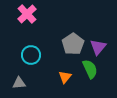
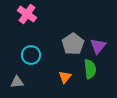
pink cross: rotated 12 degrees counterclockwise
purple triangle: moved 1 px up
green semicircle: rotated 18 degrees clockwise
gray triangle: moved 2 px left, 1 px up
